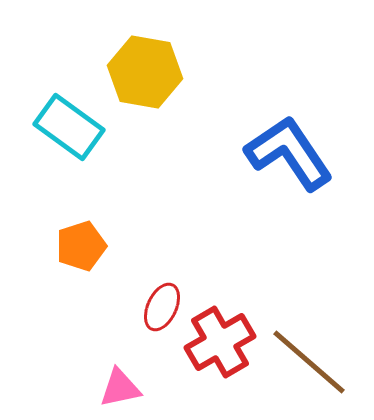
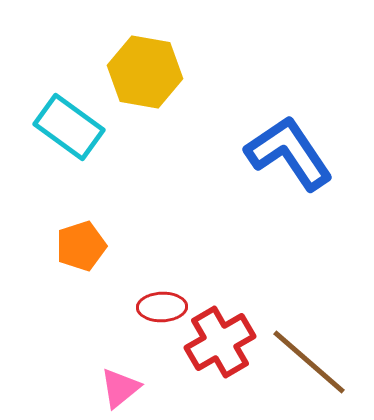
red ellipse: rotated 63 degrees clockwise
pink triangle: rotated 27 degrees counterclockwise
